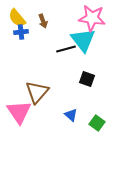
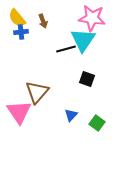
cyan triangle: rotated 12 degrees clockwise
blue triangle: rotated 32 degrees clockwise
